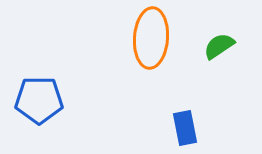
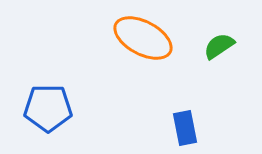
orange ellipse: moved 8 px left; rotated 66 degrees counterclockwise
blue pentagon: moved 9 px right, 8 px down
